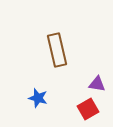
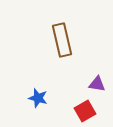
brown rectangle: moved 5 px right, 10 px up
red square: moved 3 px left, 2 px down
